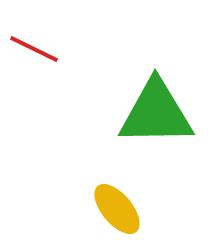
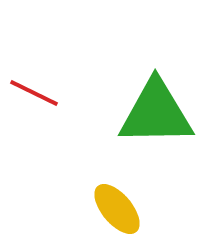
red line: moved 44 px down
